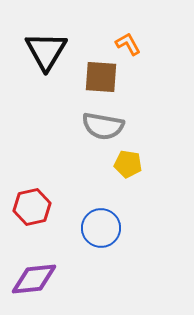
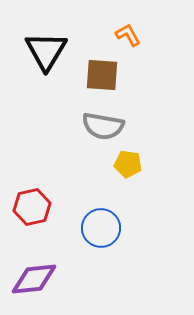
orange L-shape: moved 9 px up
brown square: moved 1 px right, 2 px up
